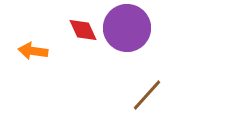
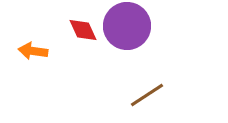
purple circle: moved 2 px up
brown line: rotated 15 degrees clockwise
